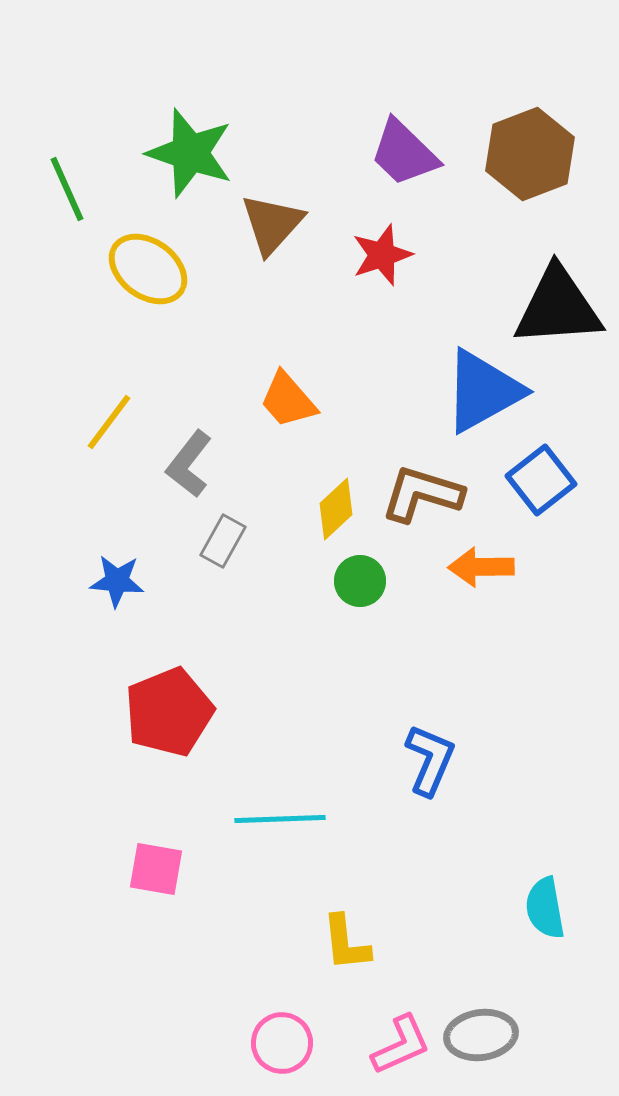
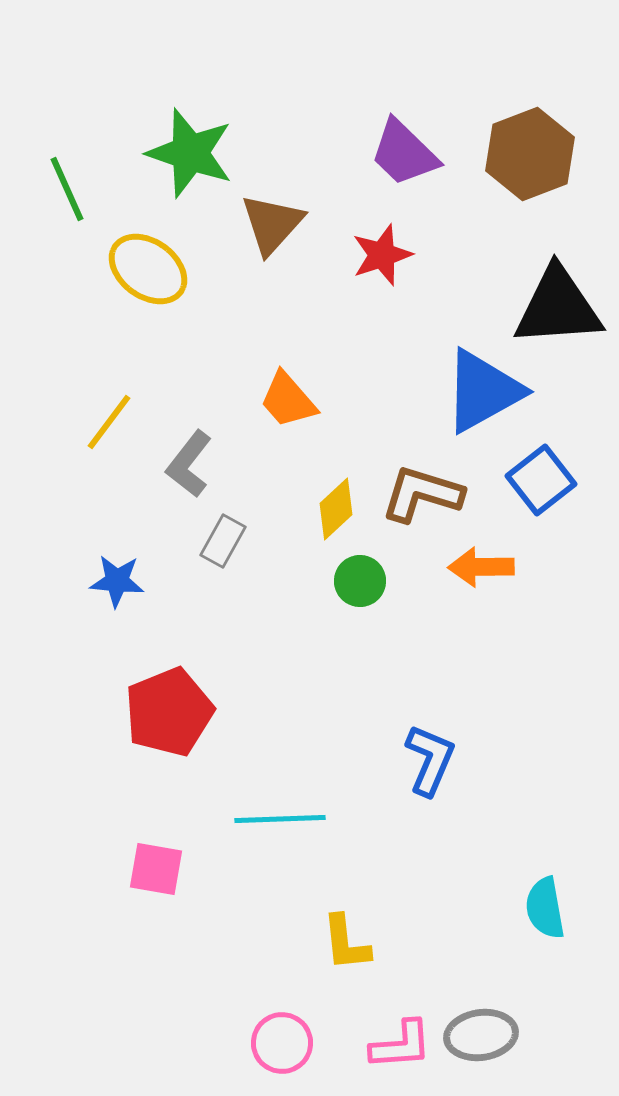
pink L-shape: rotated 20 degrees clockwise
